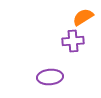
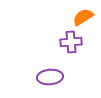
purple cross: moved 2 px left, 1 px down
